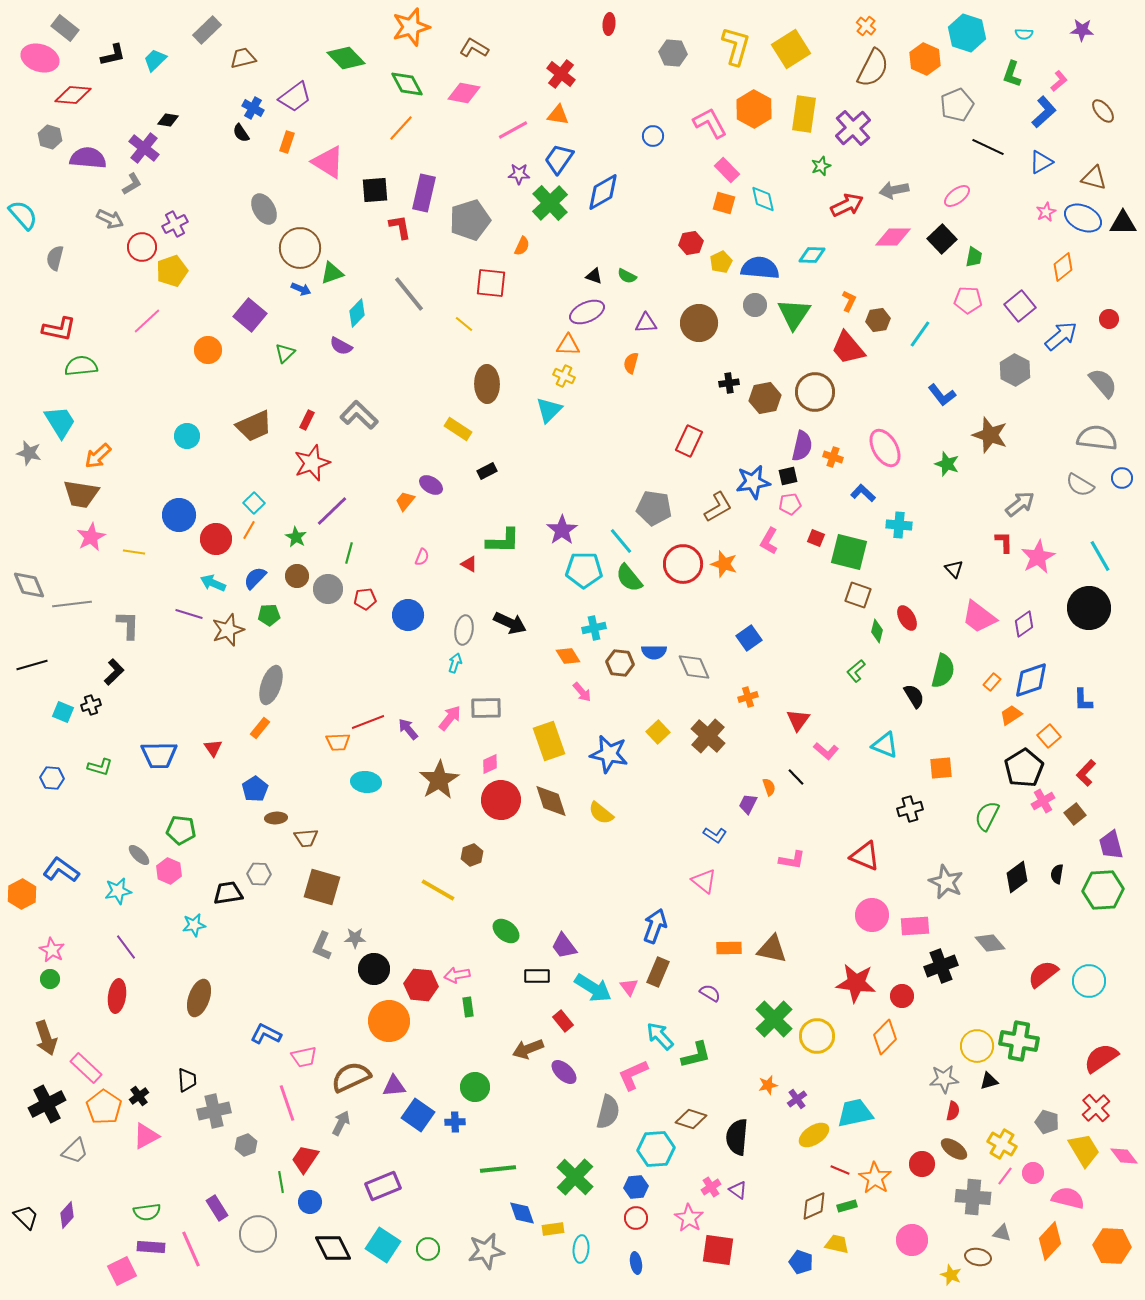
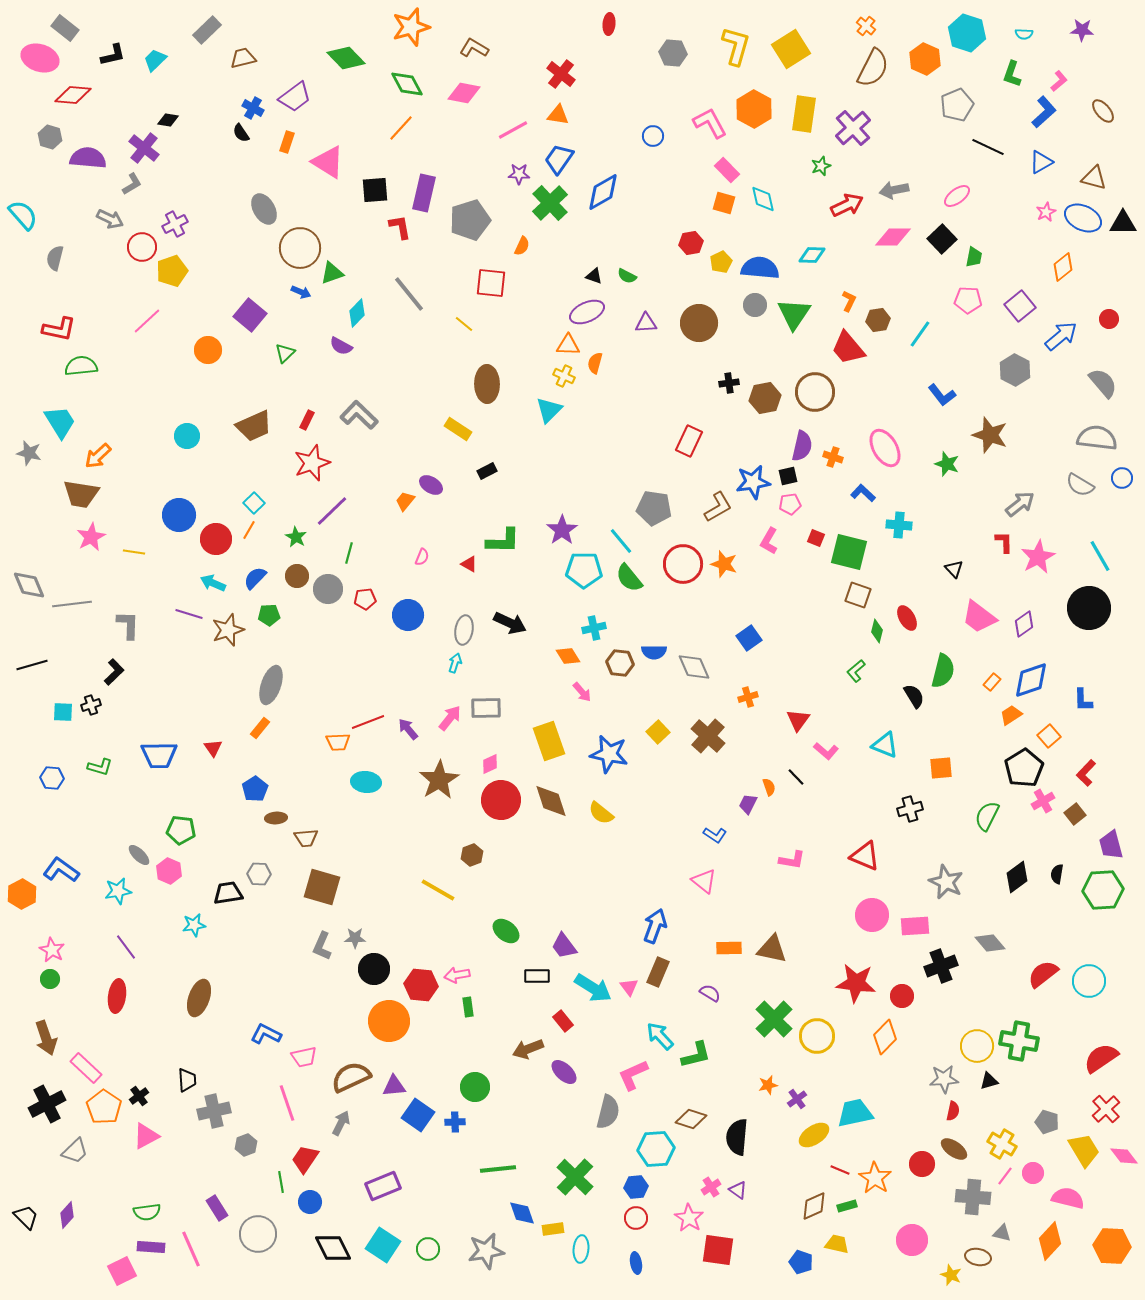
blue arrow at (301, 289): moved 3 px down
orange semicircle at (631, 363): moved 36 px left
cyan square at (63, 712): rotated 20 degrees counterclockwise
red cross at (1096, 1108): moved 10 px right, 1 px down
